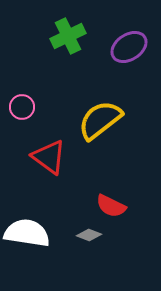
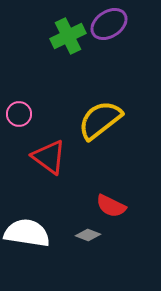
purple ellipse: moved 20 px left, 23 px up
pink circle: moved 3 px left, 7 px down
gray diamond: moved 1 px left
